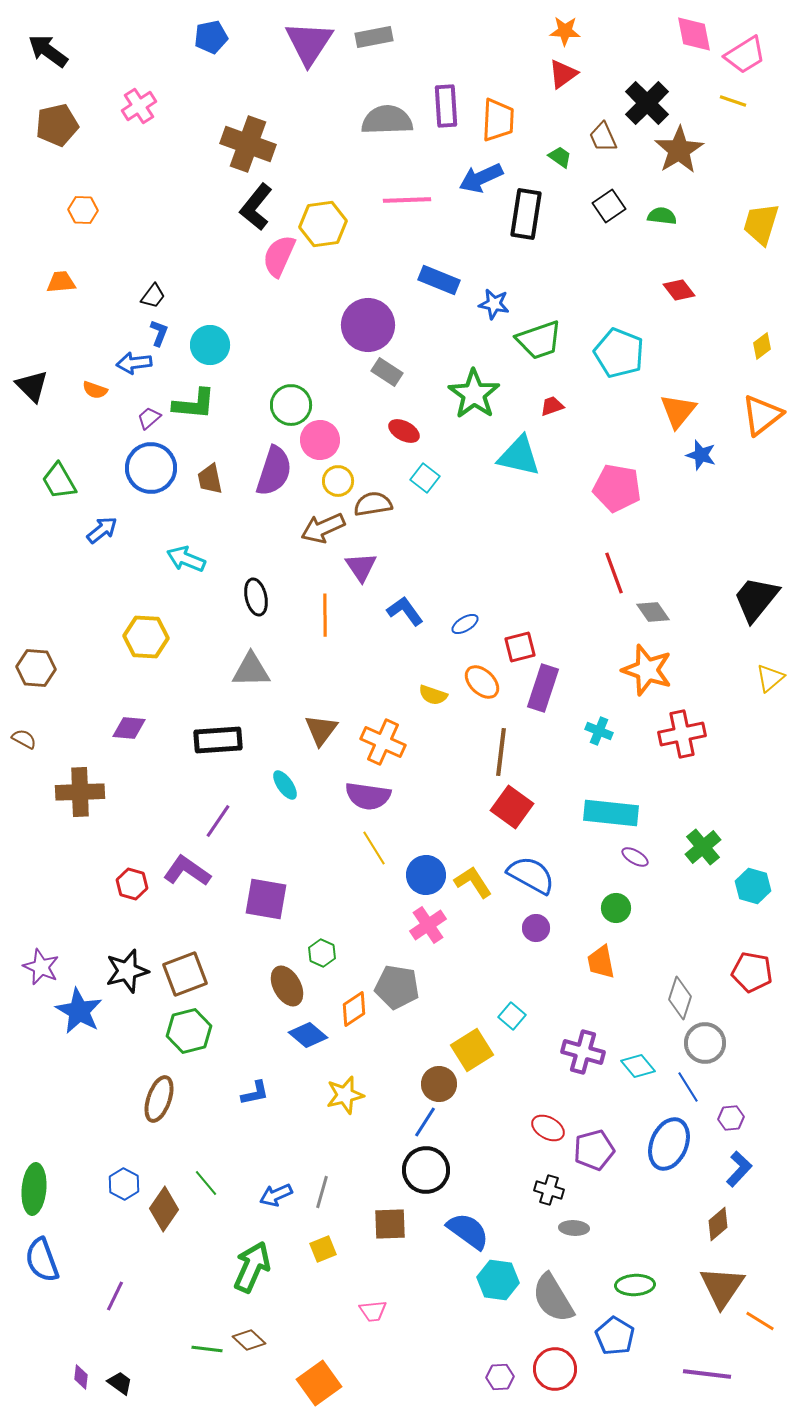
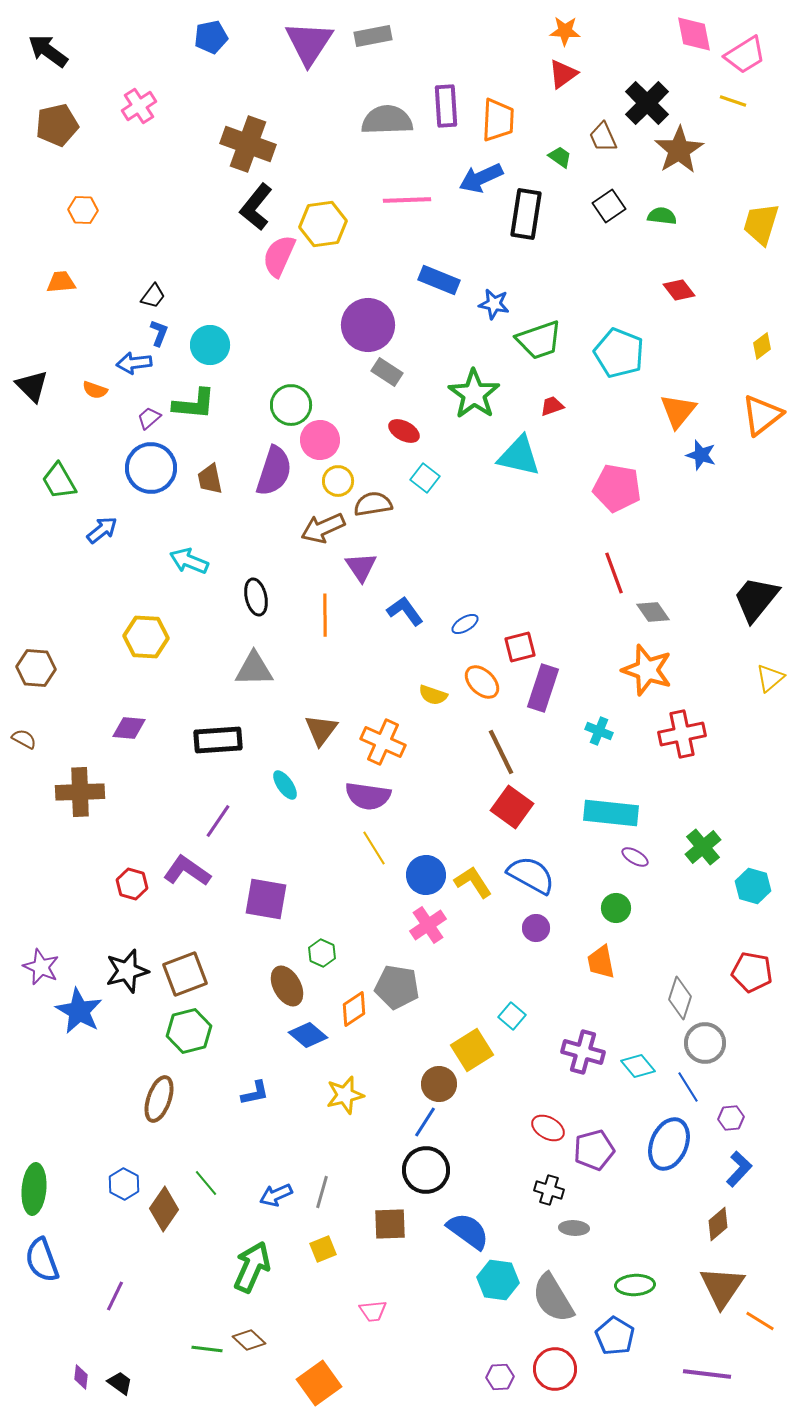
gray rectangle at (374, 37): moved 1 px left, 1 px up
cyan arrow at (186, 559): moved 3 px right, 2 px down
gray triangle at (251, 670): moved 3 px right, 1 px up
brown line at (501, 752): rotated 33 degrees counterclockwise
